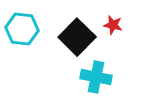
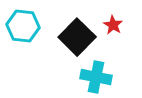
red star: rotated 18 degrees clockwise
cyan hexagon: moved 1 px right, 3 px up
